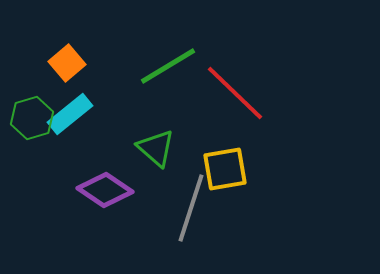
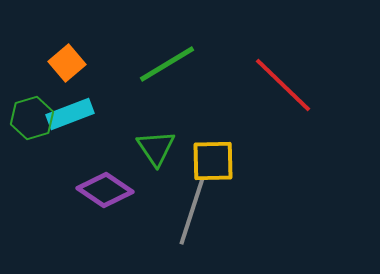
green line: moved 1 px left, 2 px up
red line: moved 48 px right, 8 px up
cyan rectangle: rotated 18 degrees clockwise
green triangle: rotated 15 degrees clockwise
yellow square: moved 12 px left, 8 px up; rotated 9 degrees clockwise
gray line: moved 1 px right, 3 px down
